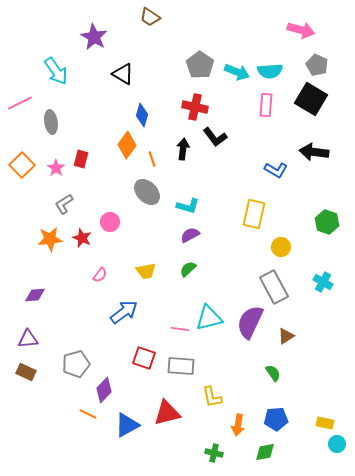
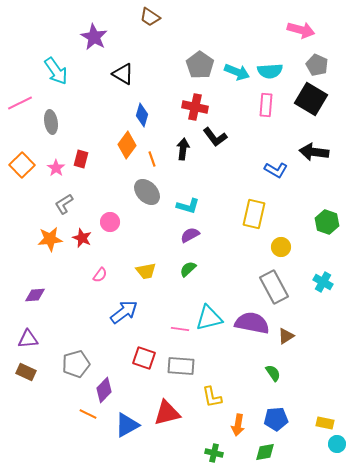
purple semicircle at (250, 322): moved 2 px right, 1 px down; rotated 76 degrees clockwise
